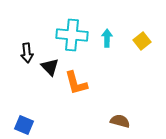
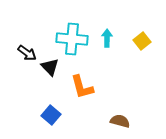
cyan cross: moved 4 px down
black arrow: rotated 48 degrees counterclockwise
orange L-shape: moved 6 px right, 4 px down
blue square: moved 27 px right, 10 px up; rotated 18 degrees clockwise
